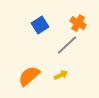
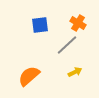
blue square: rotated 24 degrees clockwise
yellow arrow: moved 14 px right, 3 px up
